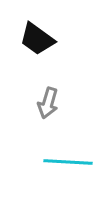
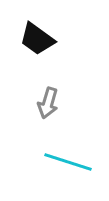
cyan line: rotated 15 degrees clockwise
